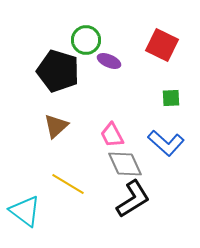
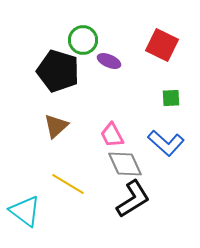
green circle: moved 3 px left
